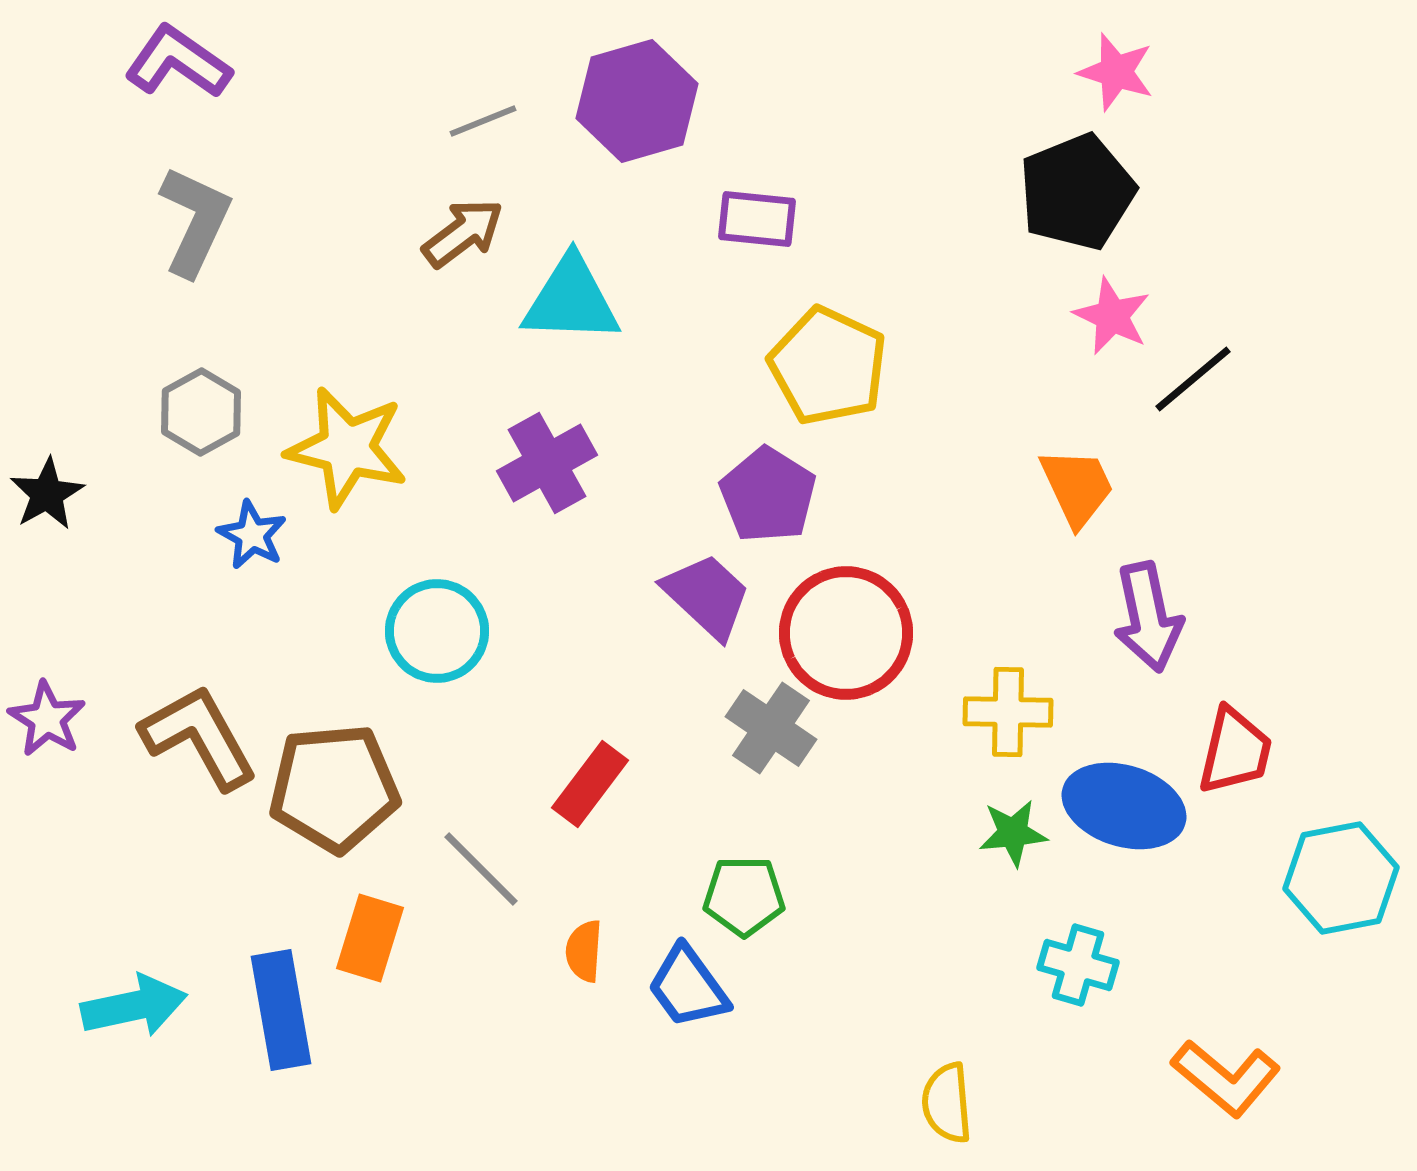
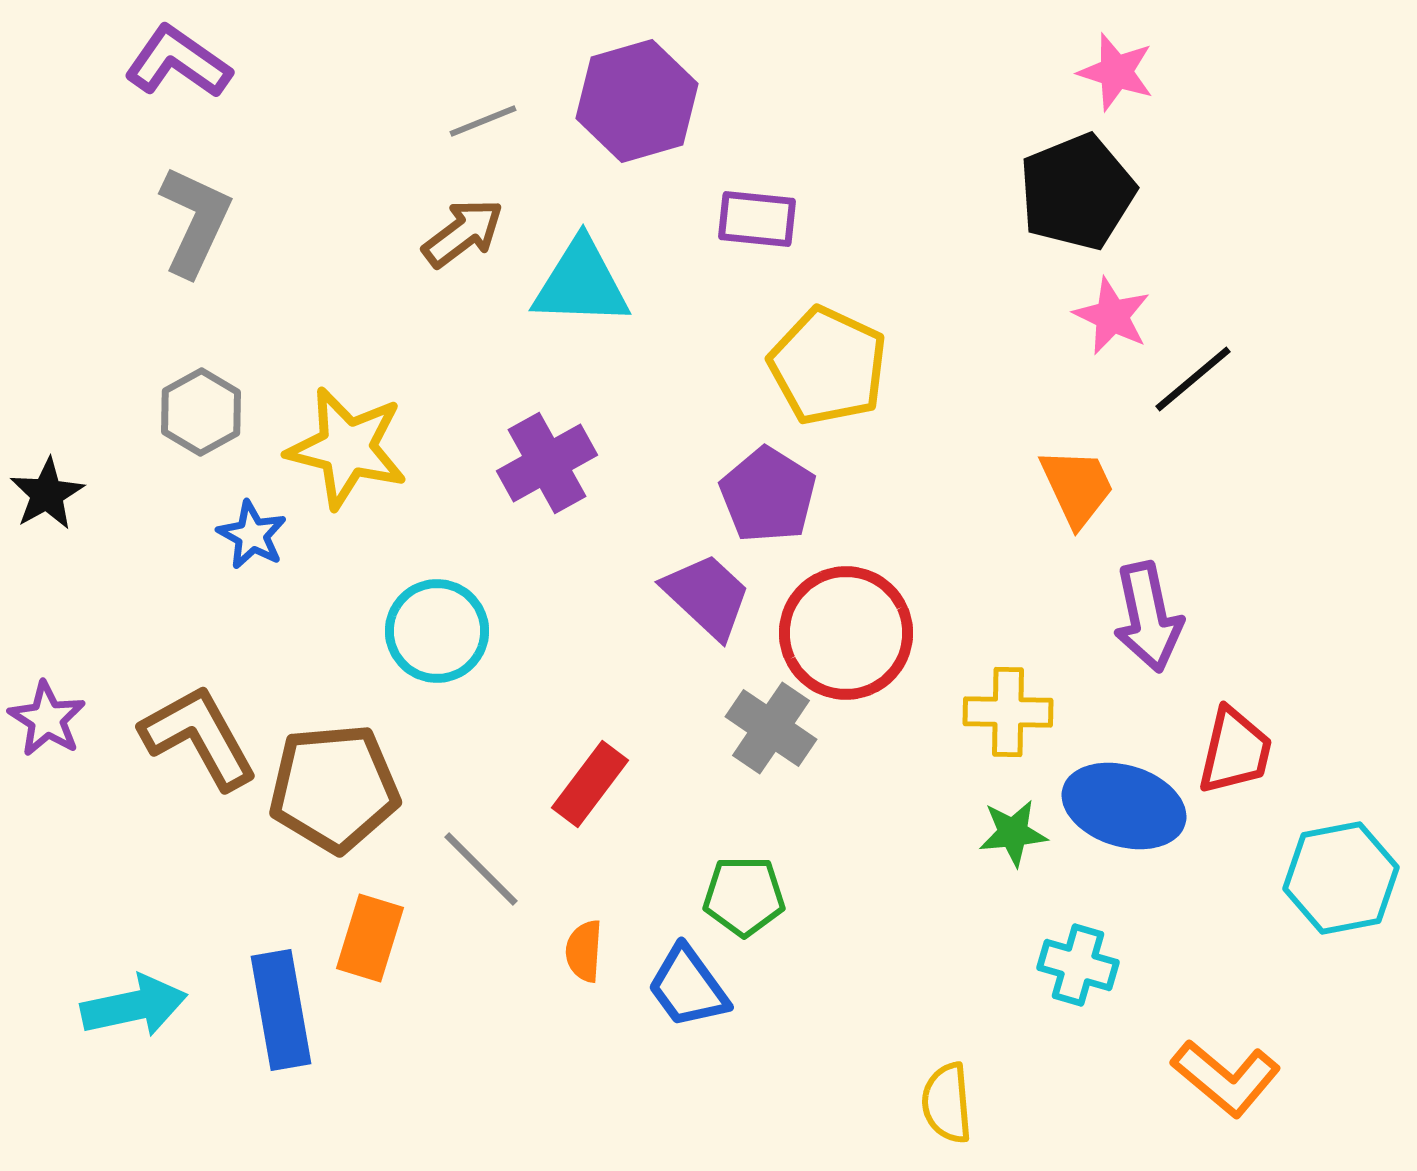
cyan triangle at (571, 300): moved 10 px right, 17 px up
